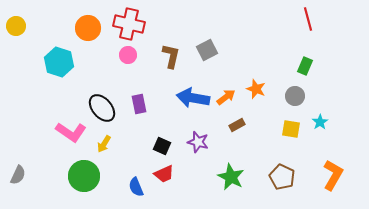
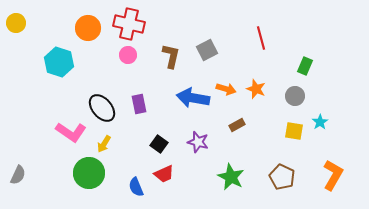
red line: moved 47 px left, 19 px down
yellow circle: moved 3 px up
orange arrow: moved 8 px up; rotated 54 degrees clockwise
yellow square: moved 3 px right, 2 px down
black square: moved 3 px left, 2 px up; rotated 12 degrees clockwise
green circle: moved 5 px right, 3 px up
